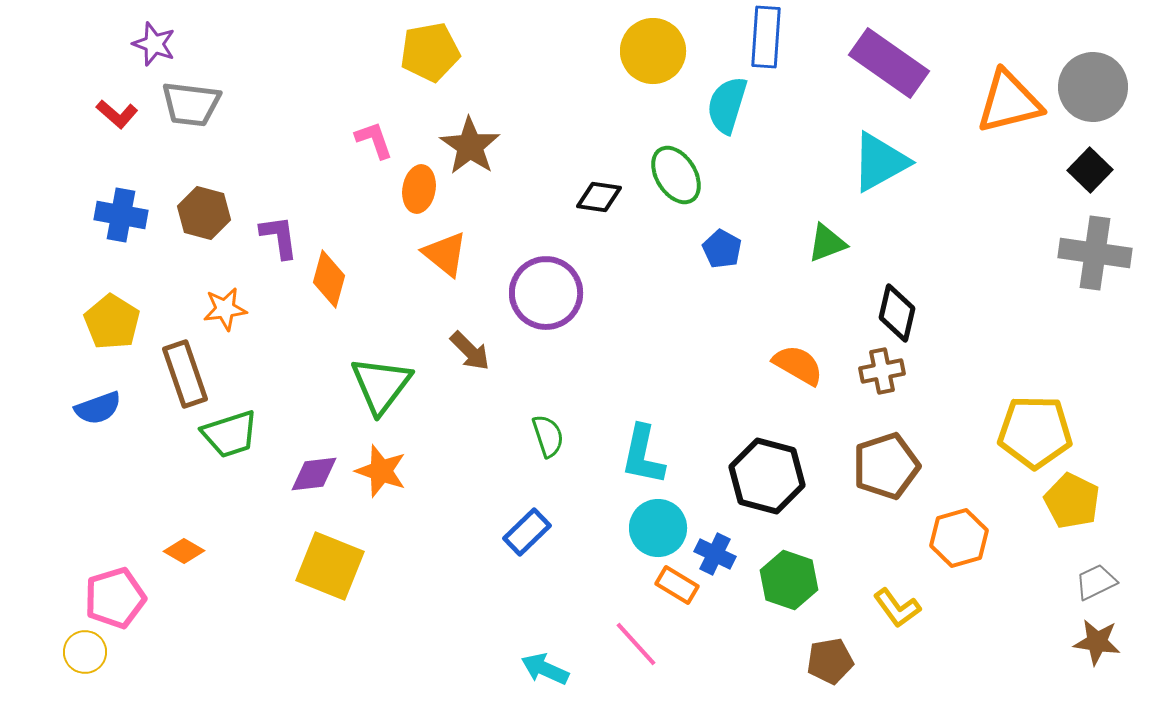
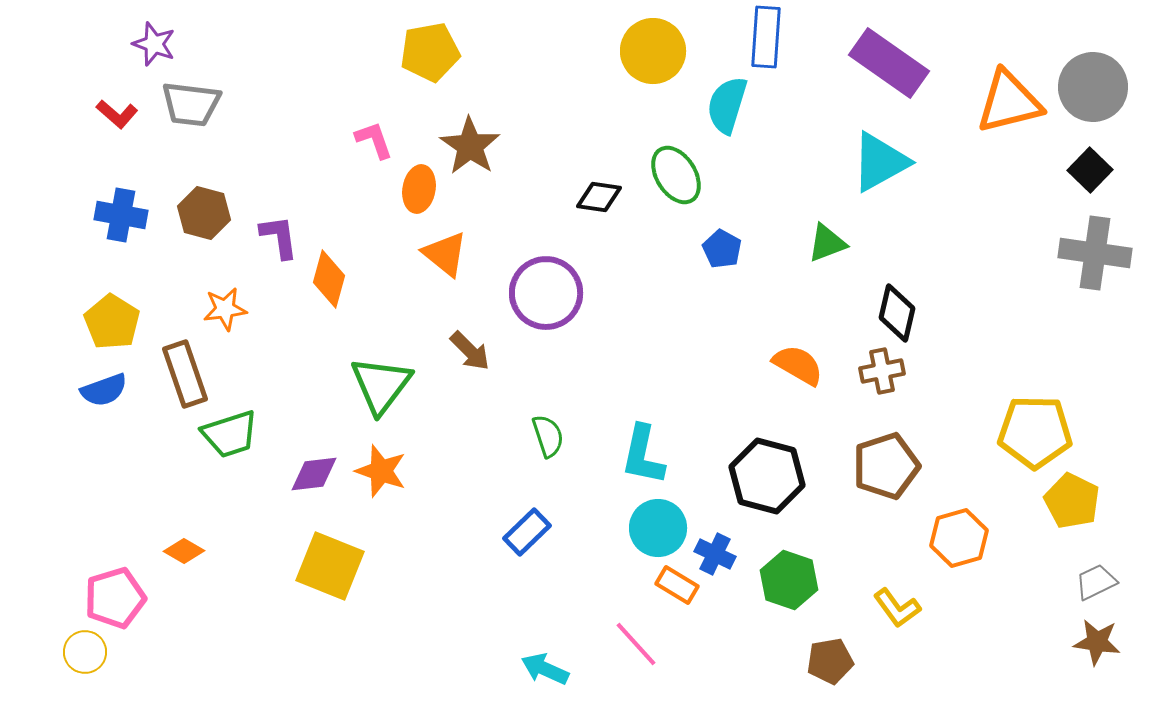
blue semicircle at (98, 408): moved 6 px right, 18 px up
